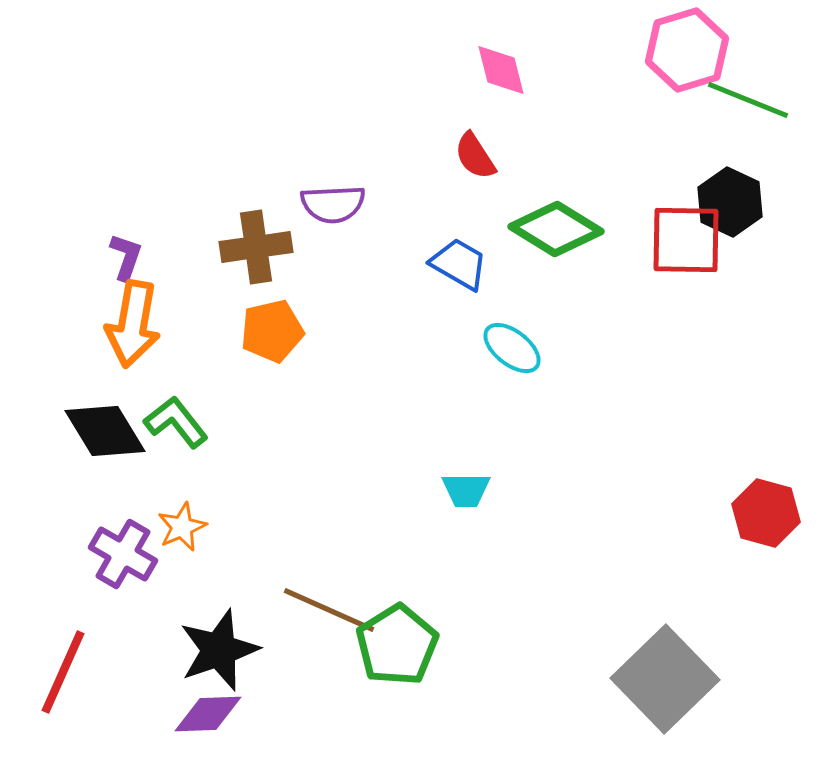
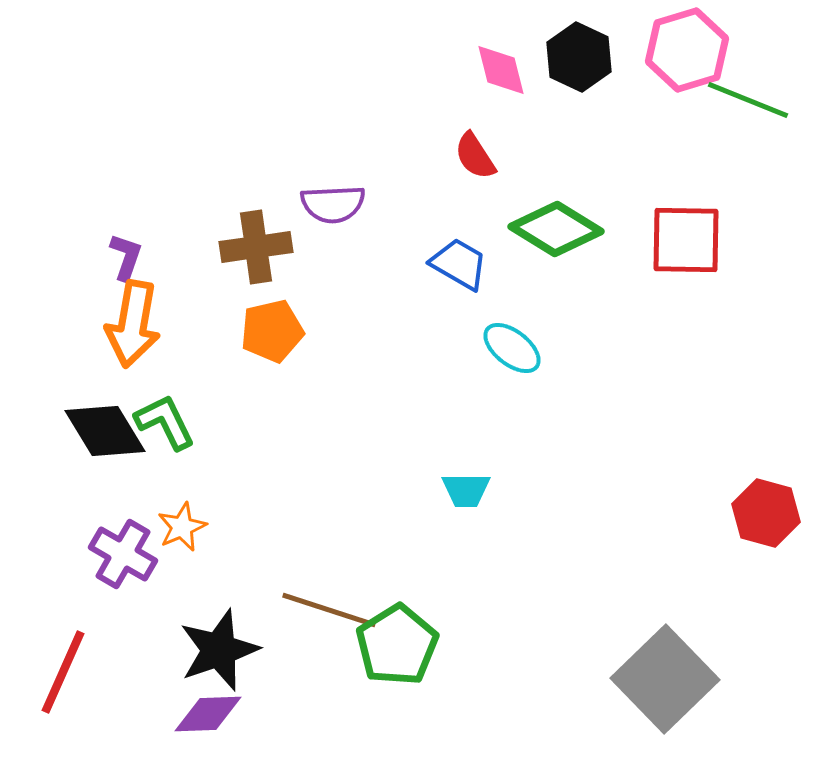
black hexagon: moved 151 px left, 145 px up
green L-shape: moved 11 px left; rotated 12 degrees clockwise
brown line: rotated 6 degrees counterclockwise
